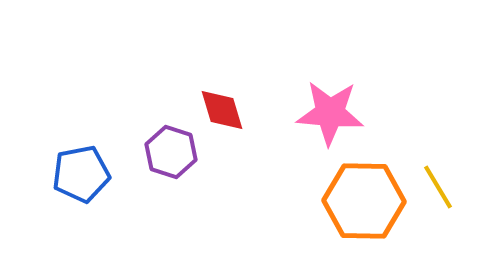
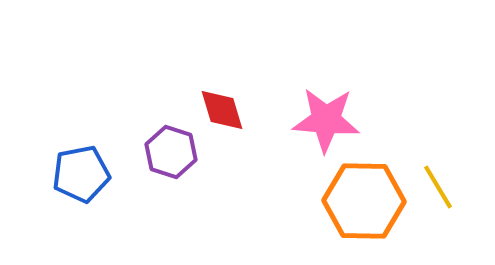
pink star: moved 4 px left, 7 px down
